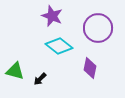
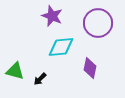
purple circle: moved 5 px up
cyan diamond: moved 2 px right, 1 px down; rotated 44 degrees counterclockwise
